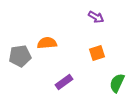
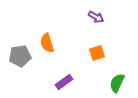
orange semicircle: rotated 102 degrees counterclockwise
